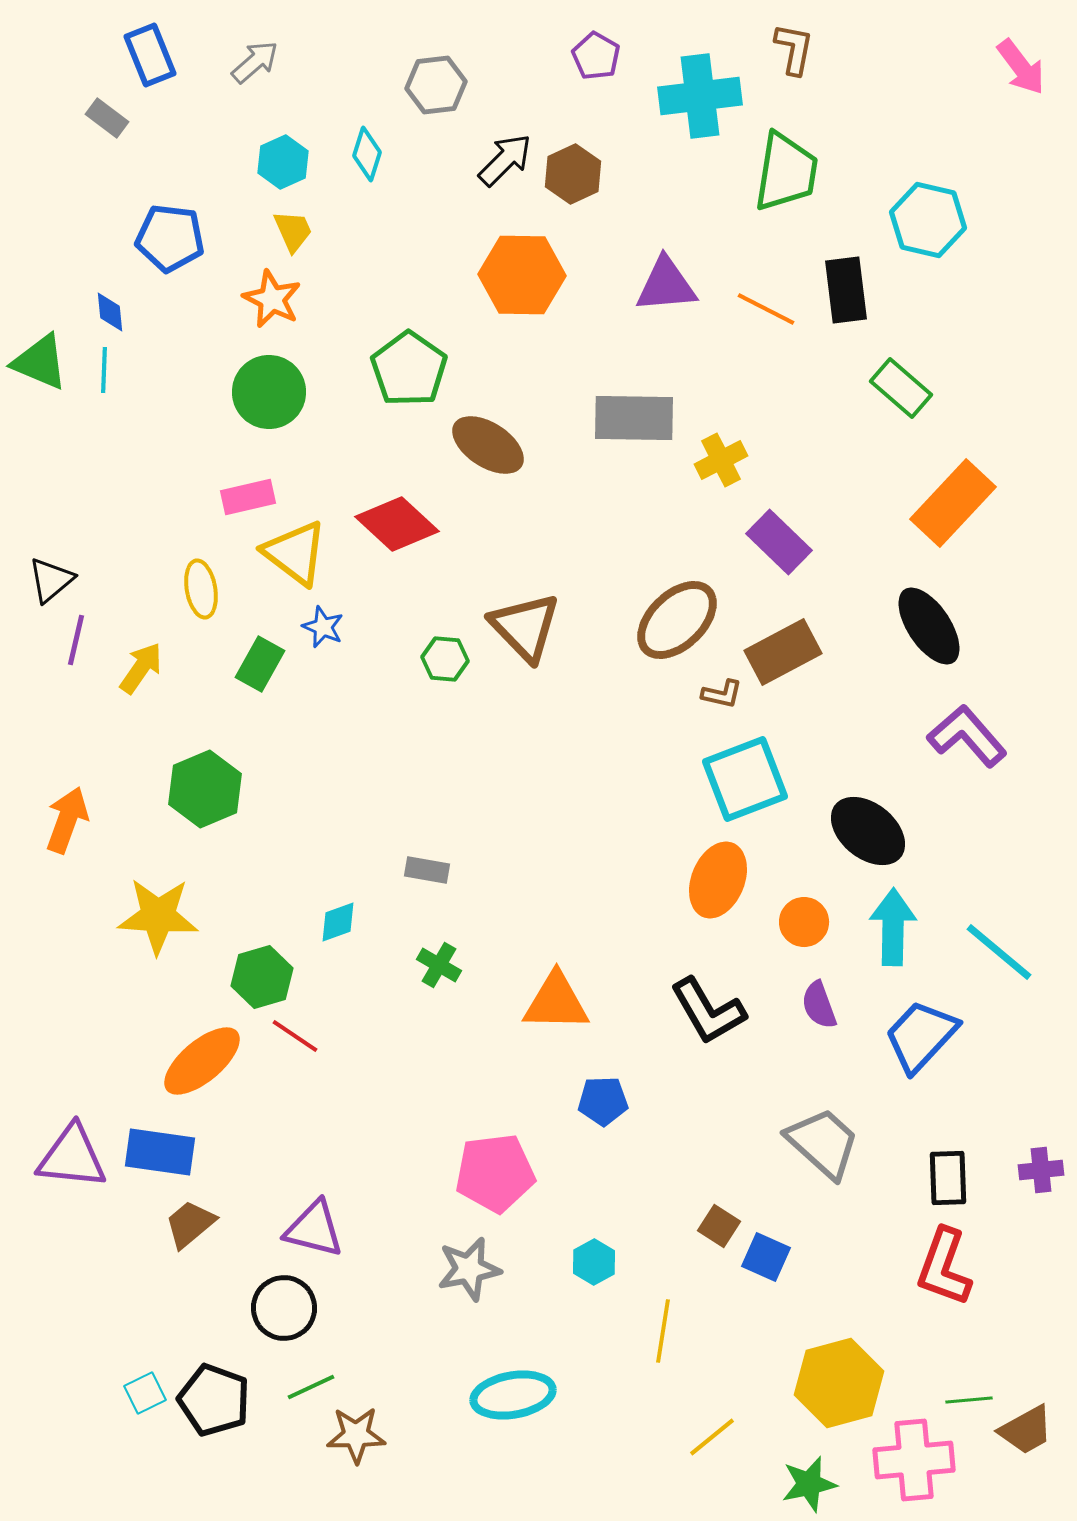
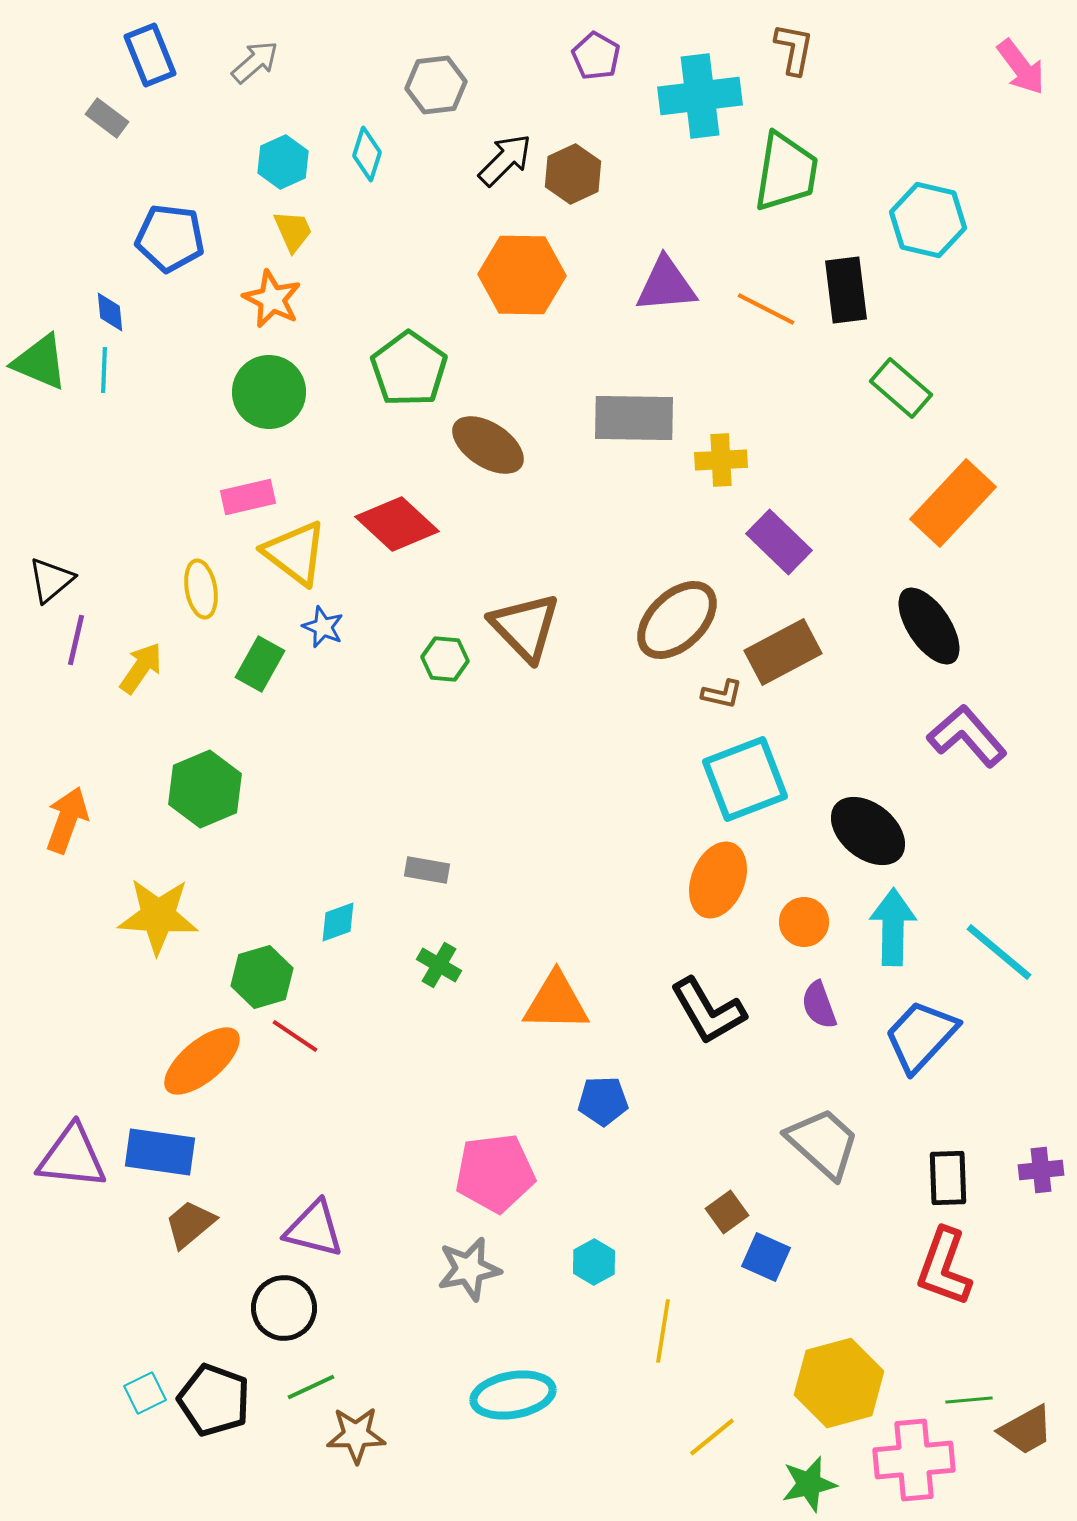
yellow cross at (721, 460): rotated 24 degrees clockwise
brown square at (719, 1226): moved 8 px right, 14 px up; rotated 21 degrees clockwise
